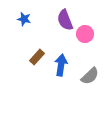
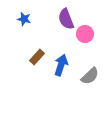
purple semicircle: moved 1 px right, 1 px up
blue arrow: rotated 10 degrees clockwise
